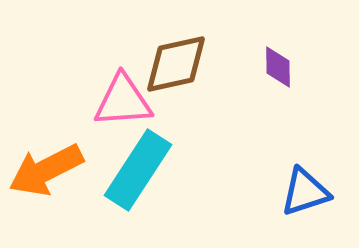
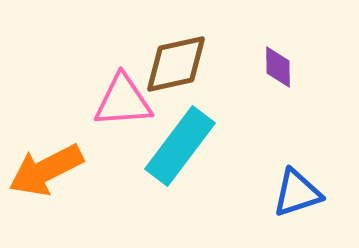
cyan rectangle: moved 42 px right, 24 px up; rotated 4 degrees clockwise
blue triangle: moved 8 px left, 1 px down
